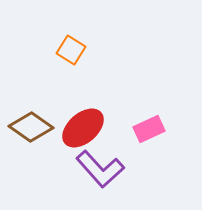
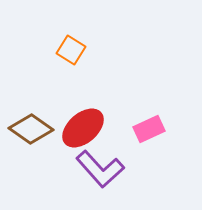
brown diamond: moved 2 px down
